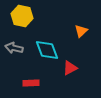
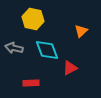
yellow hexagon: moved 11 px right, 3 px down
